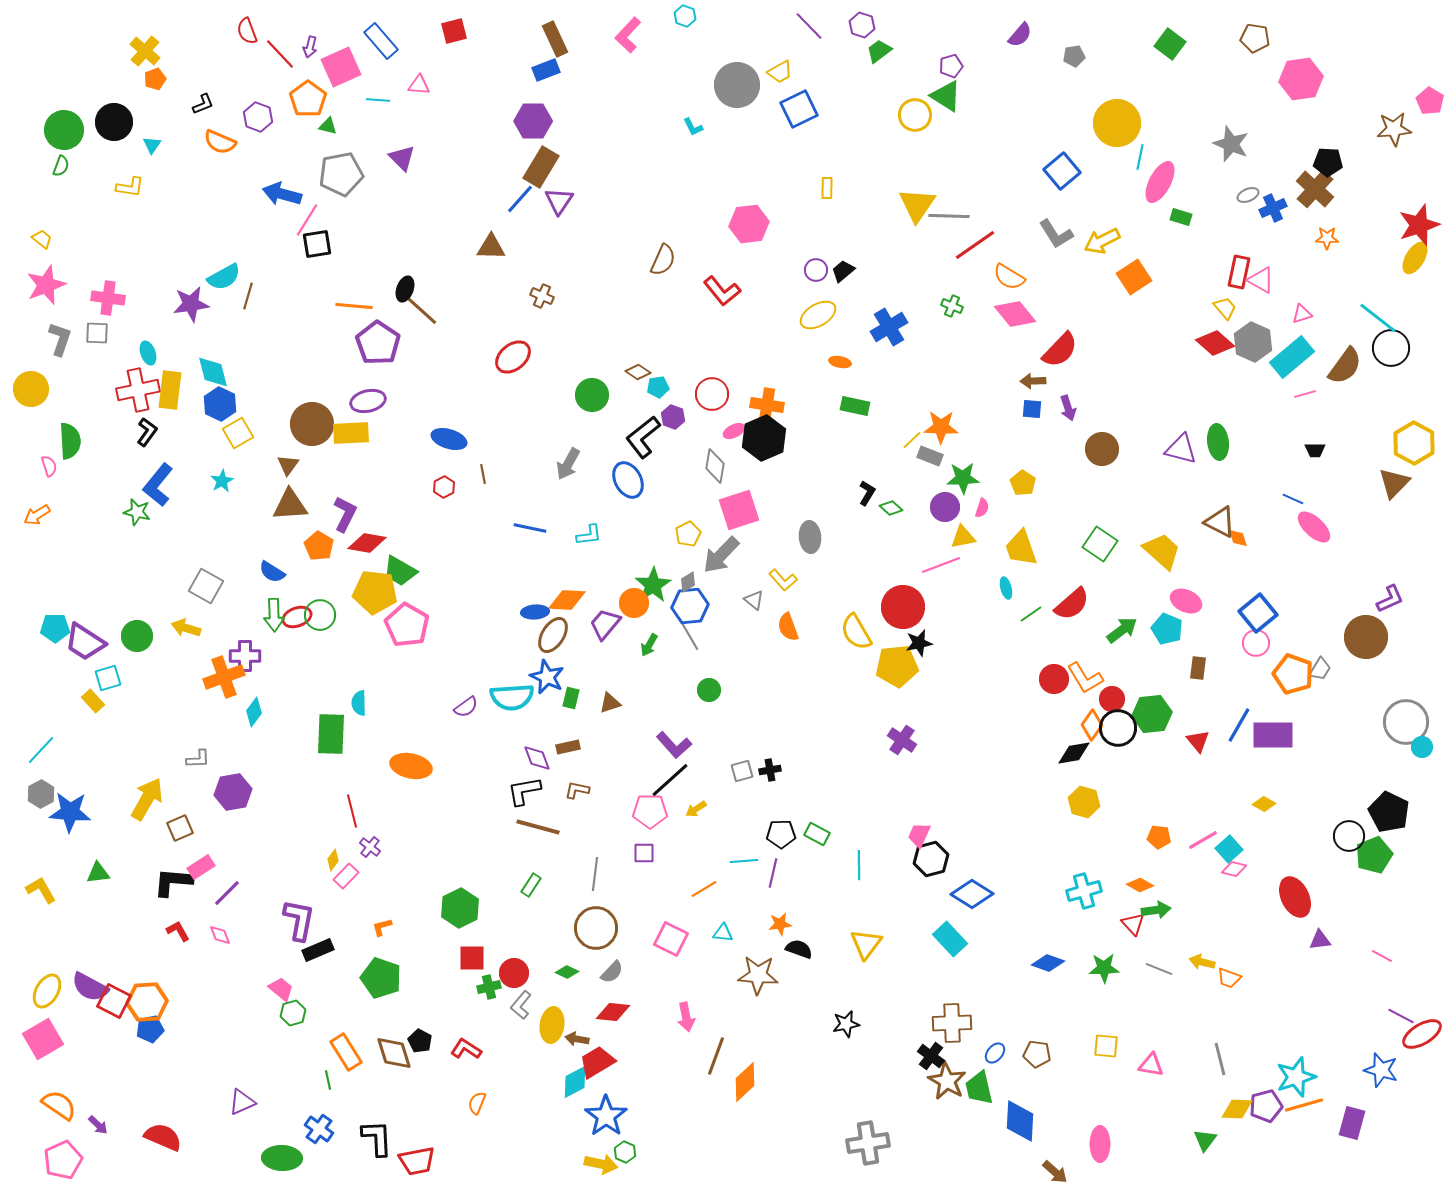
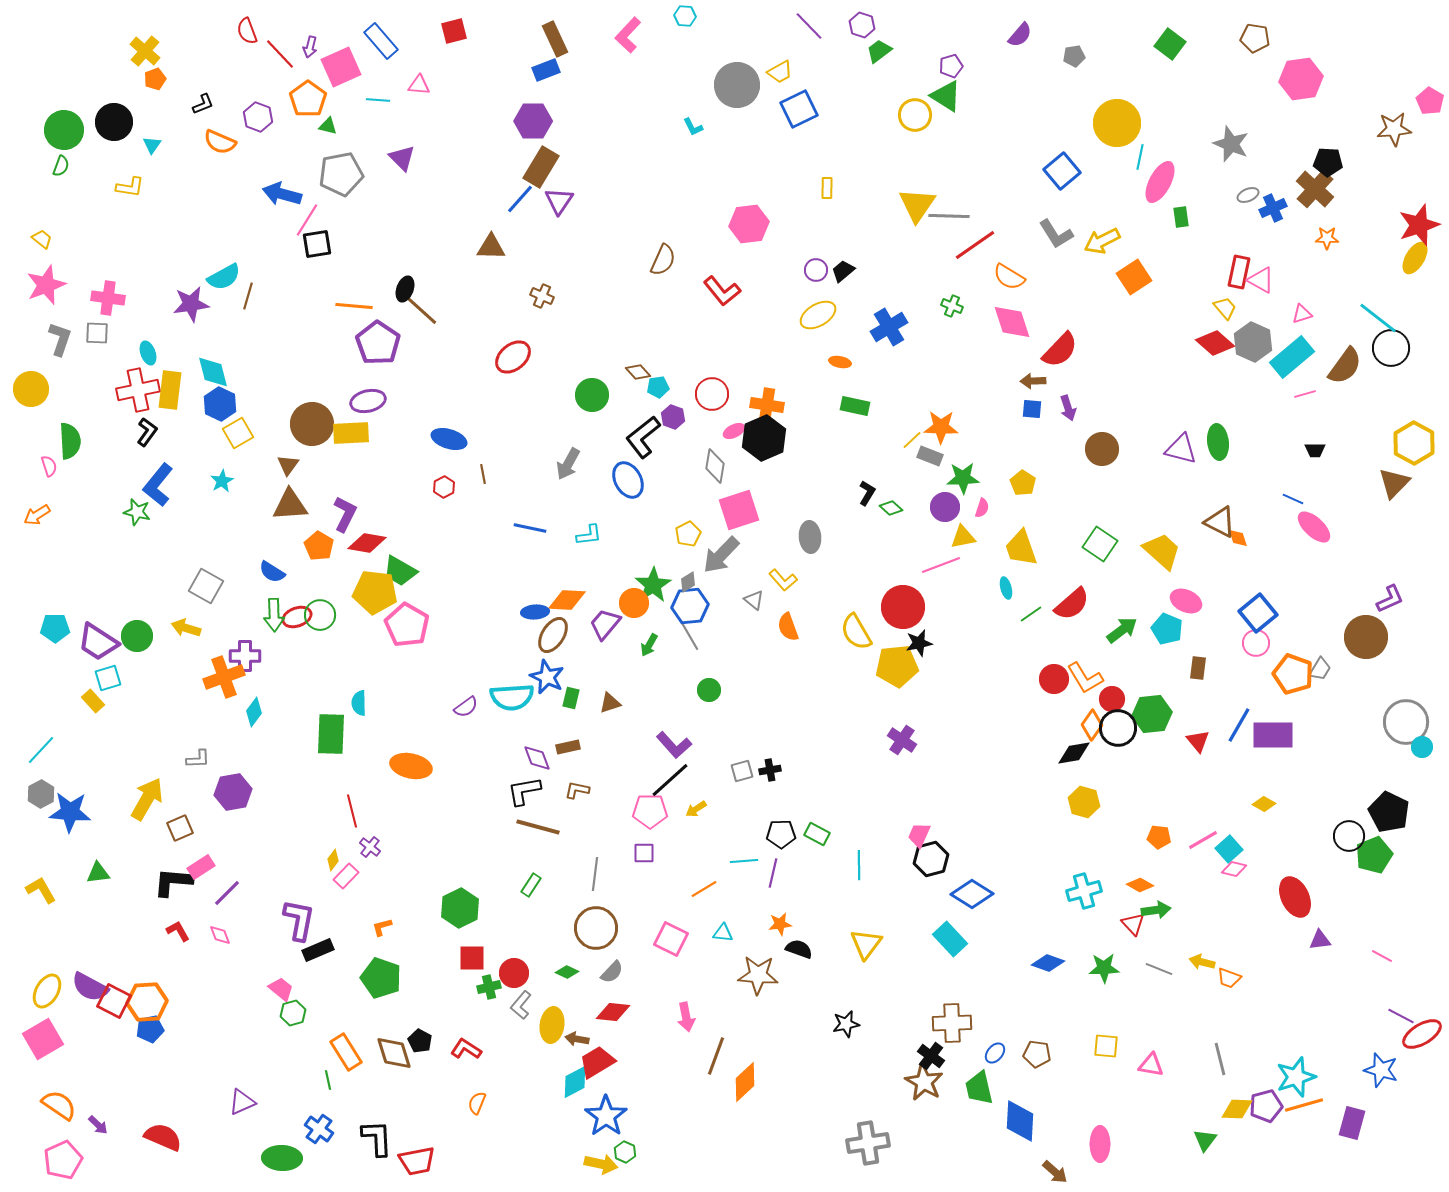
cyan hexagon at (685, 16): rotated 15 degrees counterclockwise
green rectangle at (1181, 217): rotated 65 degrees clockwise
pink diamond at (1015, 314): moved 3 px left, 8 px down; rotated 21 degrees clockwise
brown diamond at (638, 372): rotated 15 degrees clockwise
purple trapezoid at (85, 642): moved 13 px right
brown star at (947, 1081): moved 23 px left, 1 px down
